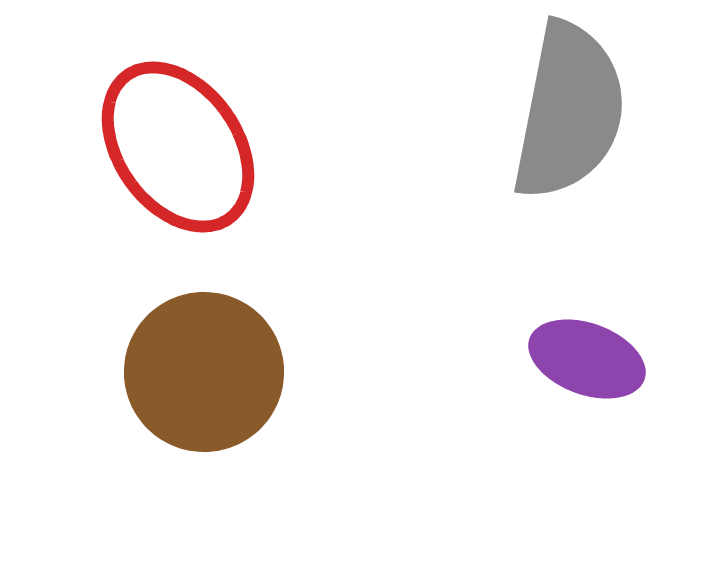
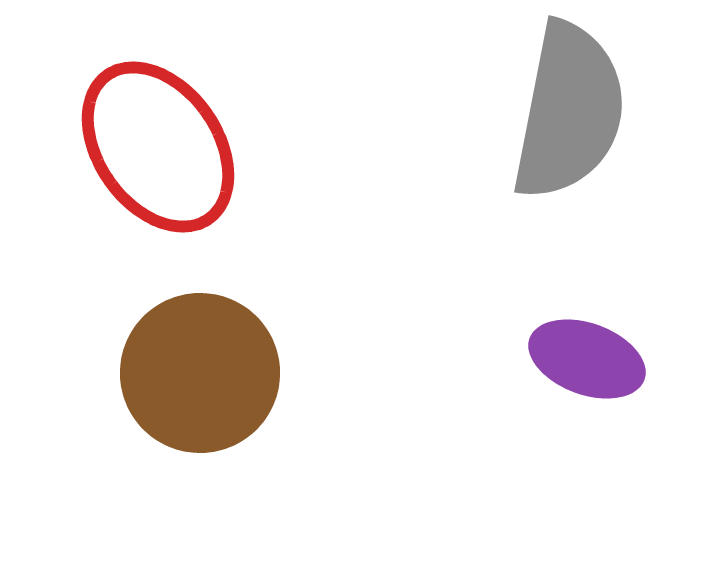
red ellipse: moved 20 px left
brown circle: moved 4 px left, 1 px down
